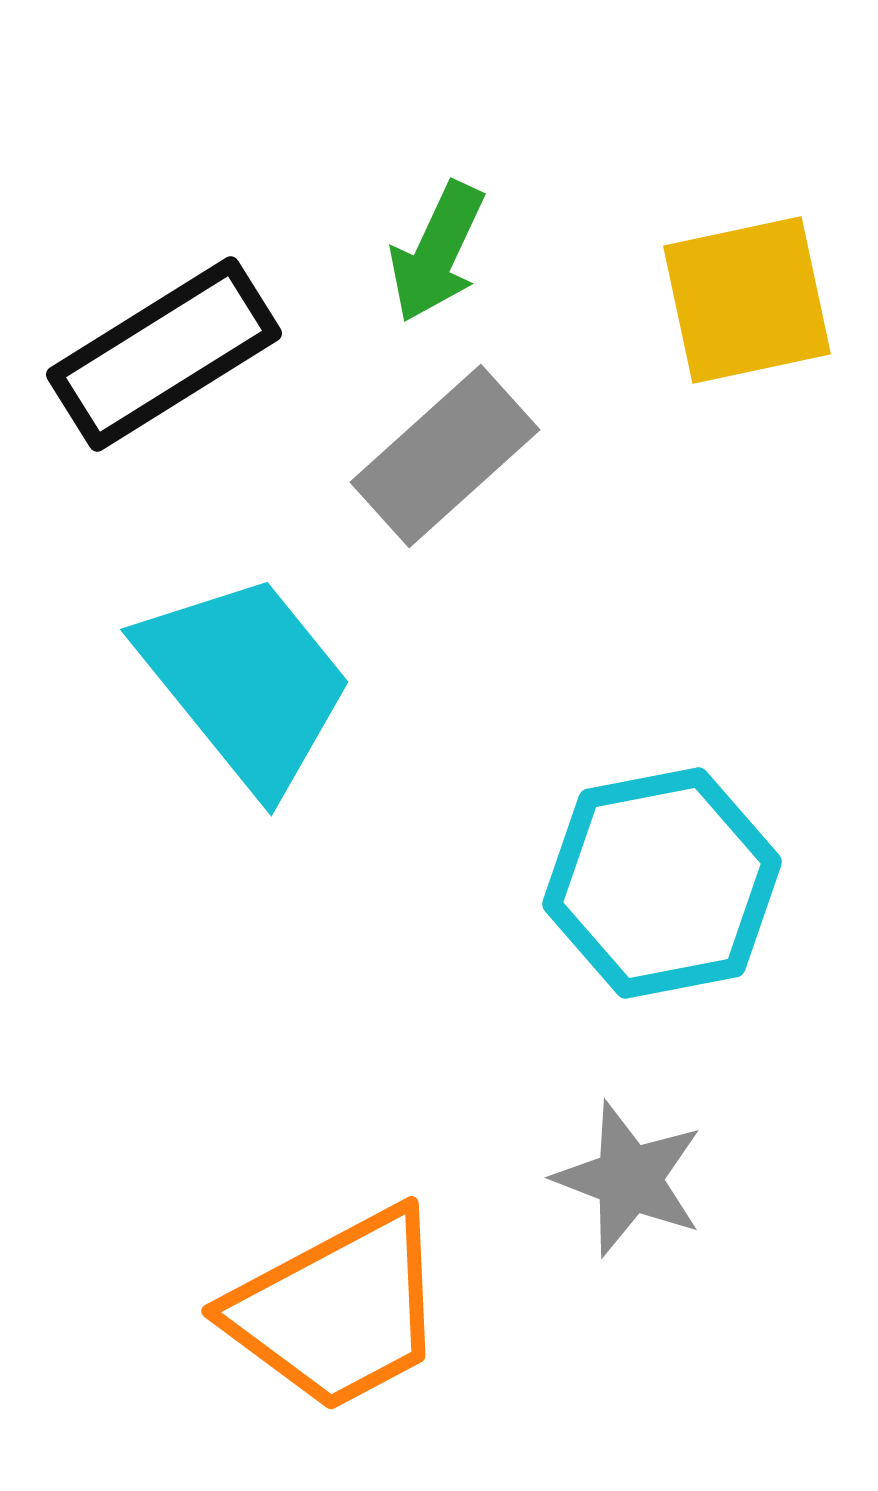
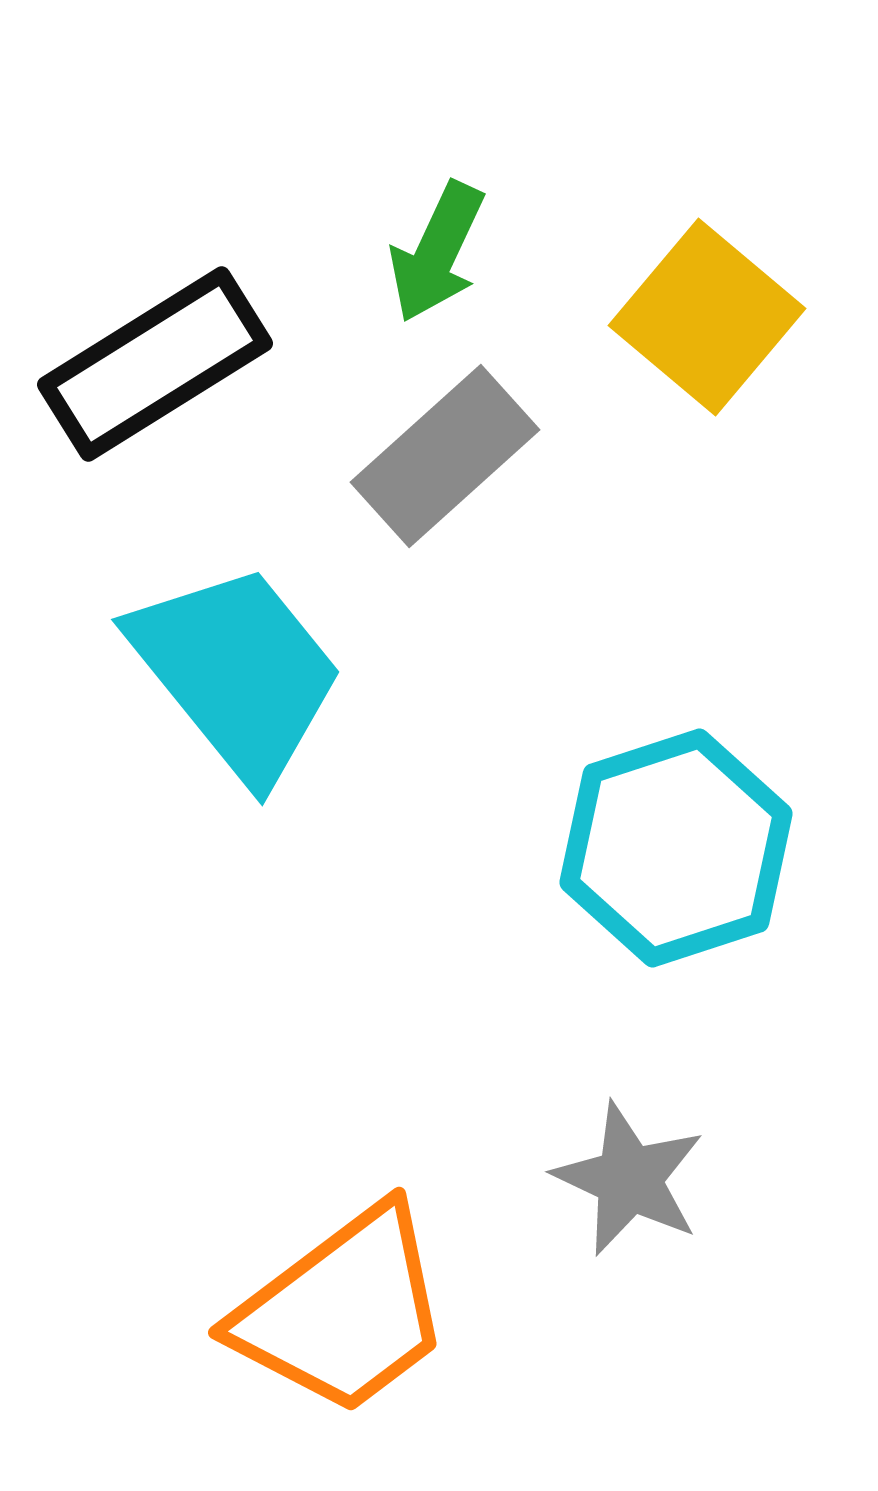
yellow square: moved 40 px left, 17 px down; rotated 38 degrees counterclockwise
black rectangle: moved 9 px left, 10 px down
cyan trapezoid: moved 9 px left, 10 px up
cyan hexagon: moved 14 px right, 35 px up; rotated 7 degrees counterclockwise
gray star: rotated 4 degrees clockwise
orange trapezoid: moved 5 px right, 1 px down; rotated 9 degrees counterclockwise
